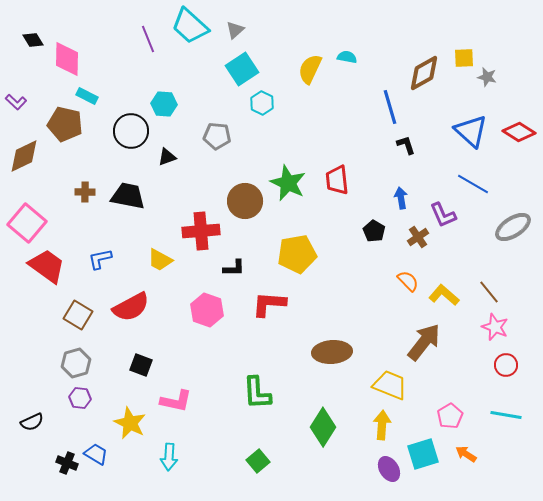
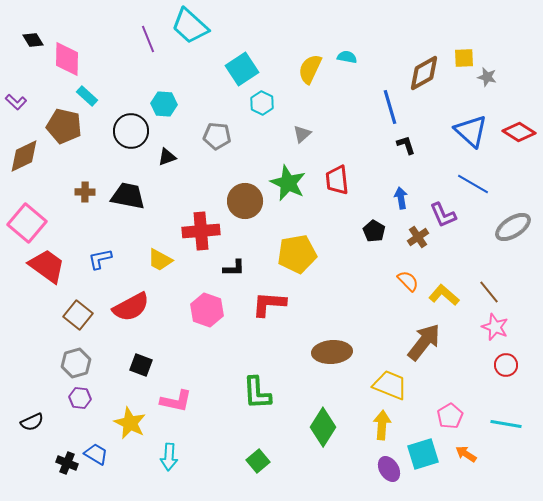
gray triangle at (235, 30): moved 67 px right, 104 px down
cyan rectangle at (87, 96): rotated 15 degrees clockwise
brown pentagon at (65, 124): moved 1 px left, 2 px down
brown square at (78, 315): rotated 8 degrees clockwise
cyan line at (506, 415): moved 9 px down
